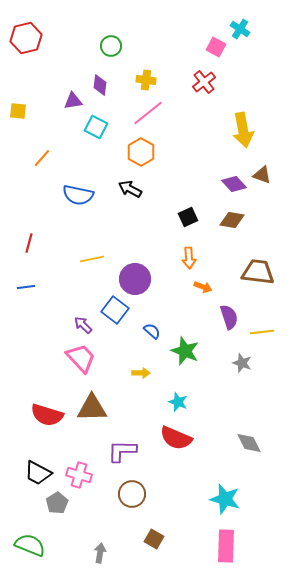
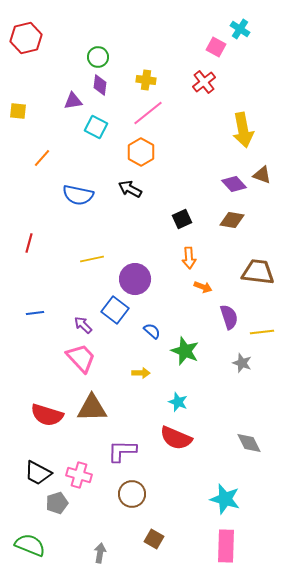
green circle at (111, 46): moved 13 px left, 11 px down
black square at (188, 217): moved 6 px left, 2 px down
blue line at (26, 287): moved 9 px right, 26 px down
gray pentagon at (57, 503): rotated 15 degrees clockwise
